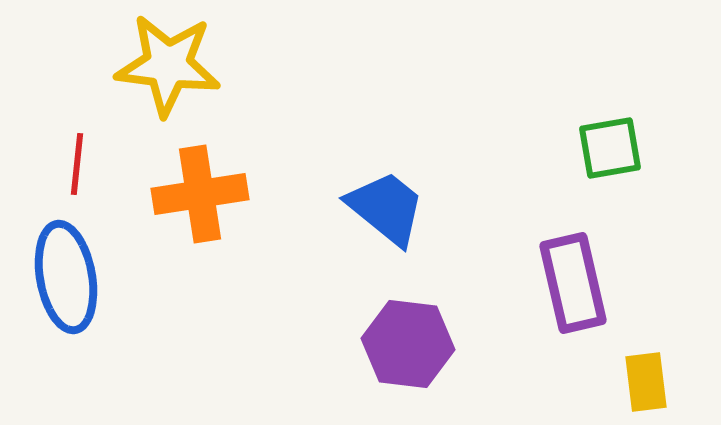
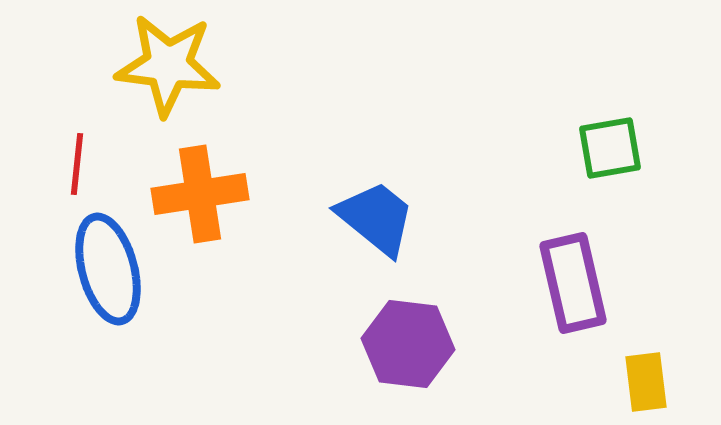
blue trapezoid: moved 10 px left, 10 px down
blue ellipse: moved 42 px right, 8 px up; rotated 5 degrees counterclockwise
